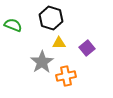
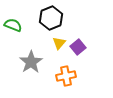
black hexagon: rotated 20 degrees clockwise
yellow triangle: rotated 48 degrees counterclockwise
purple square: moved 9 px left, 1 px up
gray star: moved 11 px left
